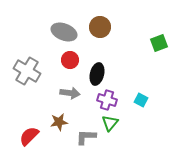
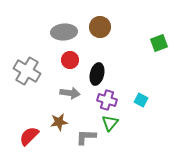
gray ellipse: rotated 25 degrees counterclockwise
